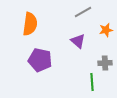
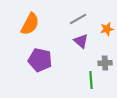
gray line: moved 5 px left, 7 px down
orange semicircle: rotated 20 degrees clockwise
orange star: moved 1 px right, 1 px up
purple triangle: moved 3 px right
green line: moved 1 px left, 2 px up
